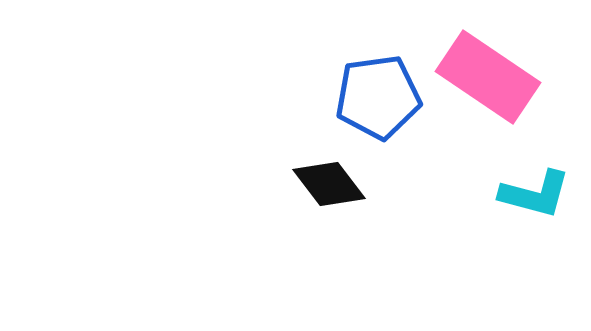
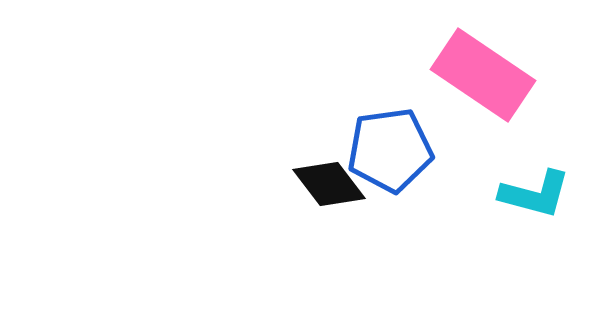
pink rectangle: moved 5 px left, 2 px up
blue pentagon: moved 12 px right, 53 px down
